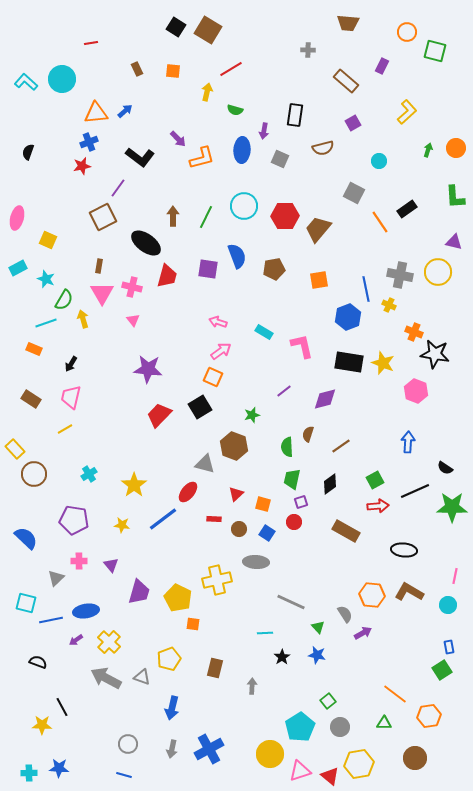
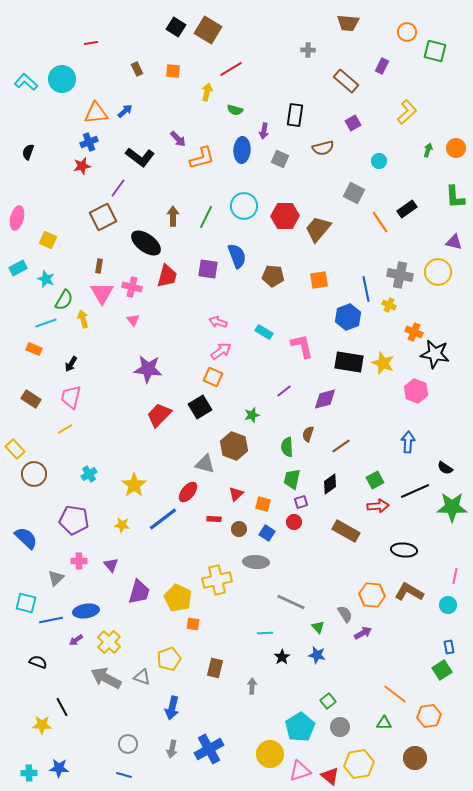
brown pentagon at (274, 269): moved 1 px left, 7 px down; rotated 15 degrees clockwise
